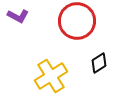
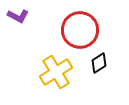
red circle: moved 3 px right, 9 px down
yellow cross: moved 5 px right, 4 px up
